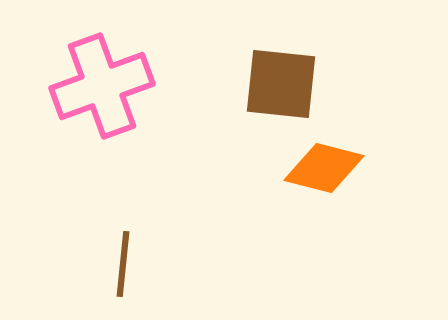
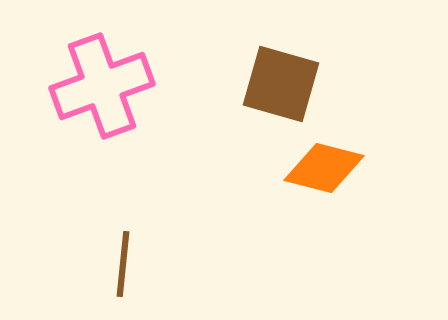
brown square: rotated 10 degrees clockwise
